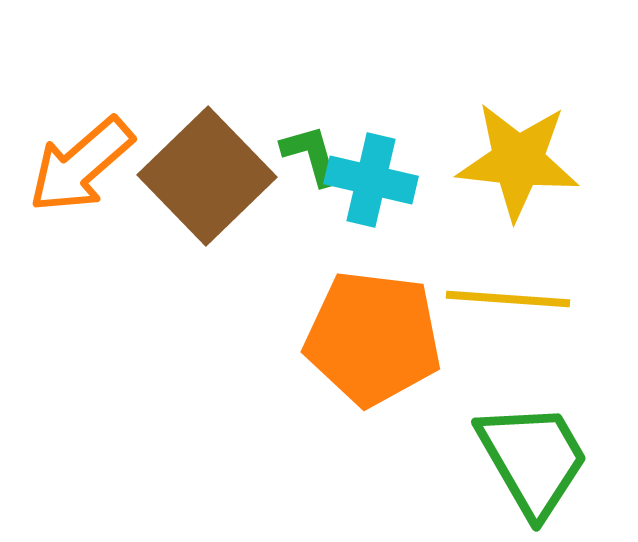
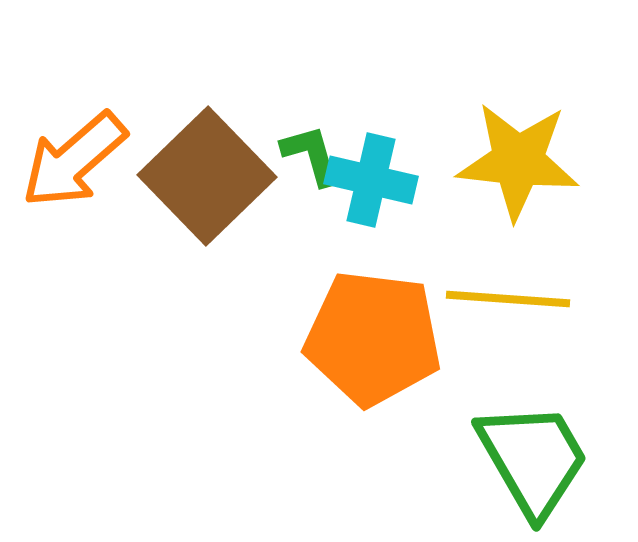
orange arrow: moved 7 px left, 5 px up
